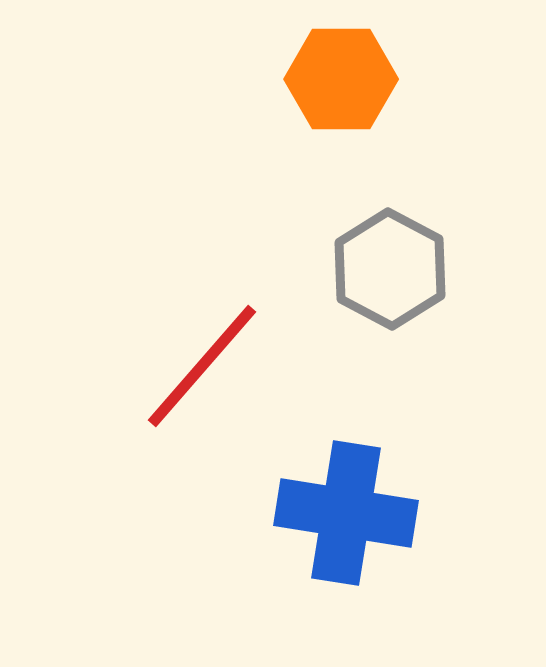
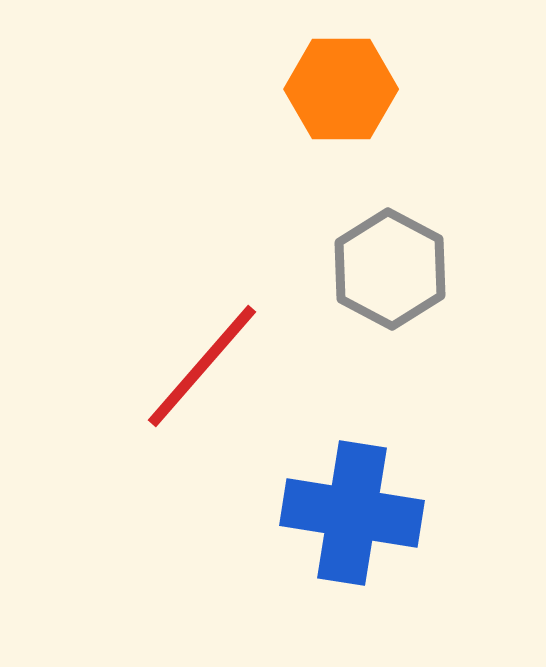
orange hexagon: moved 10 px down
blue cross: moved 6 px right
